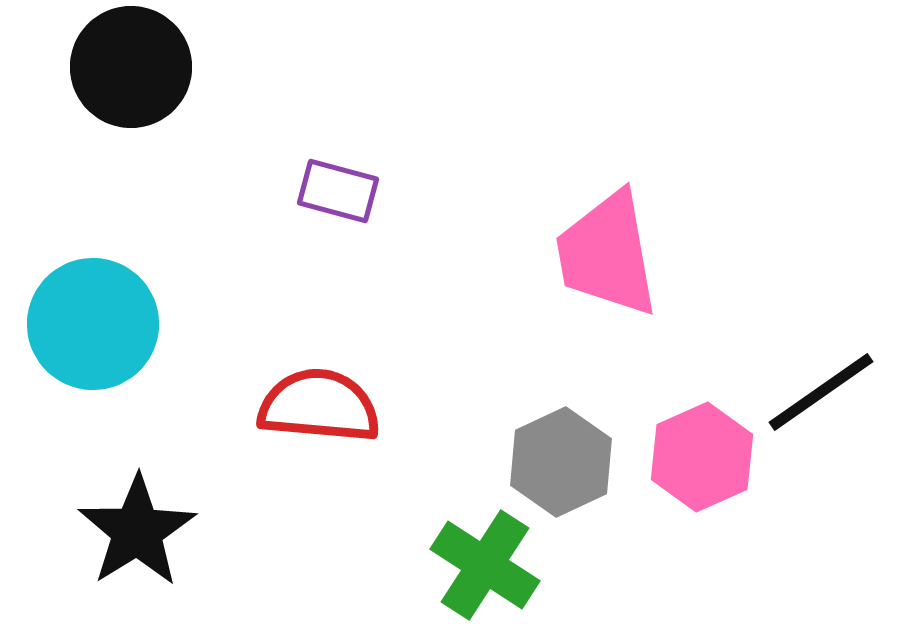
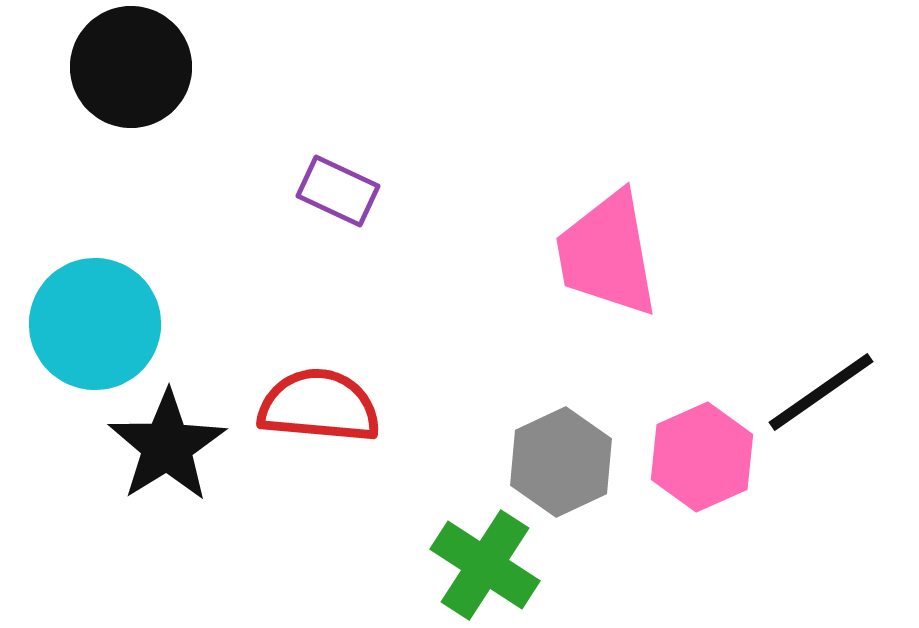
purple rectangle: rotated 10 degrees clockwise
cyan circle: moved 2 px right
black star: moved 30 px right, 85 px up
